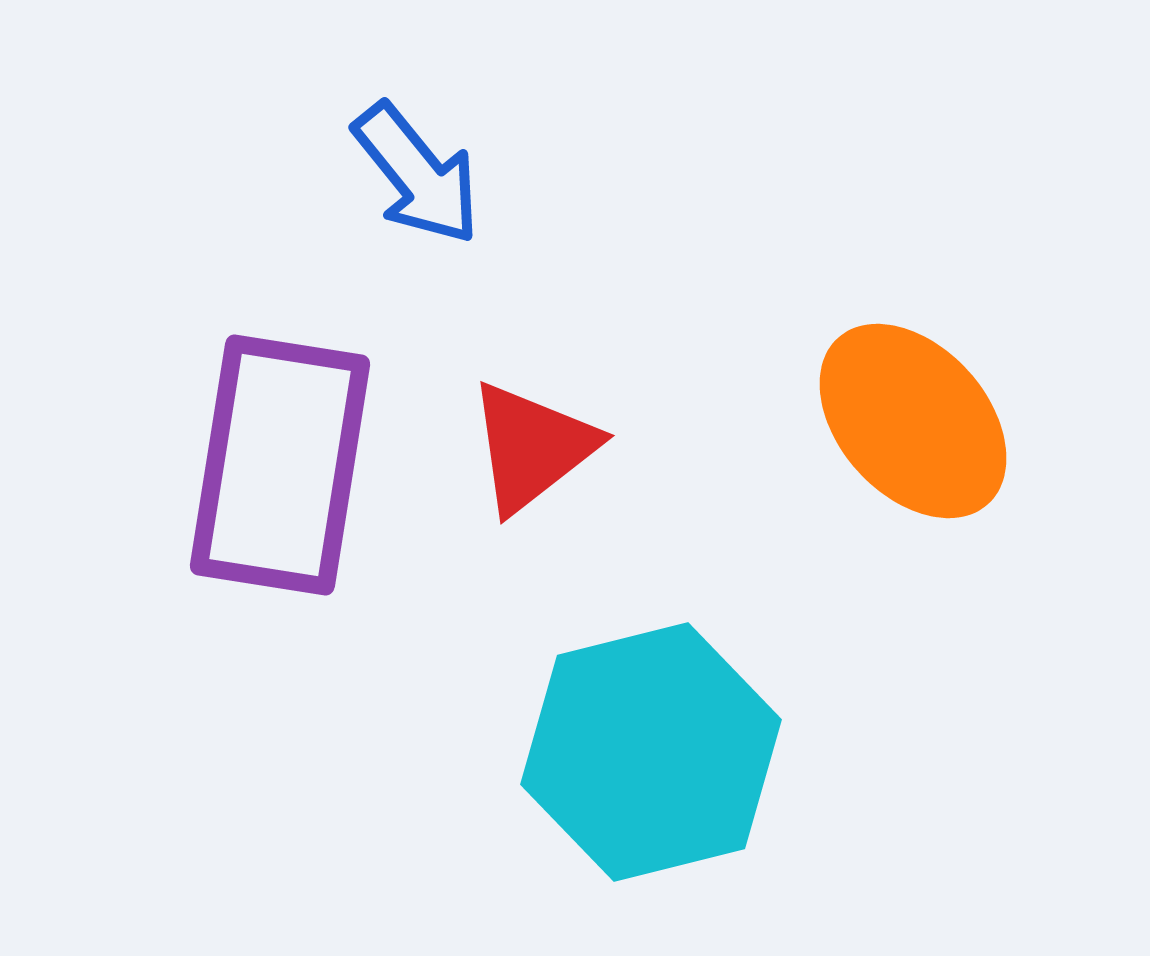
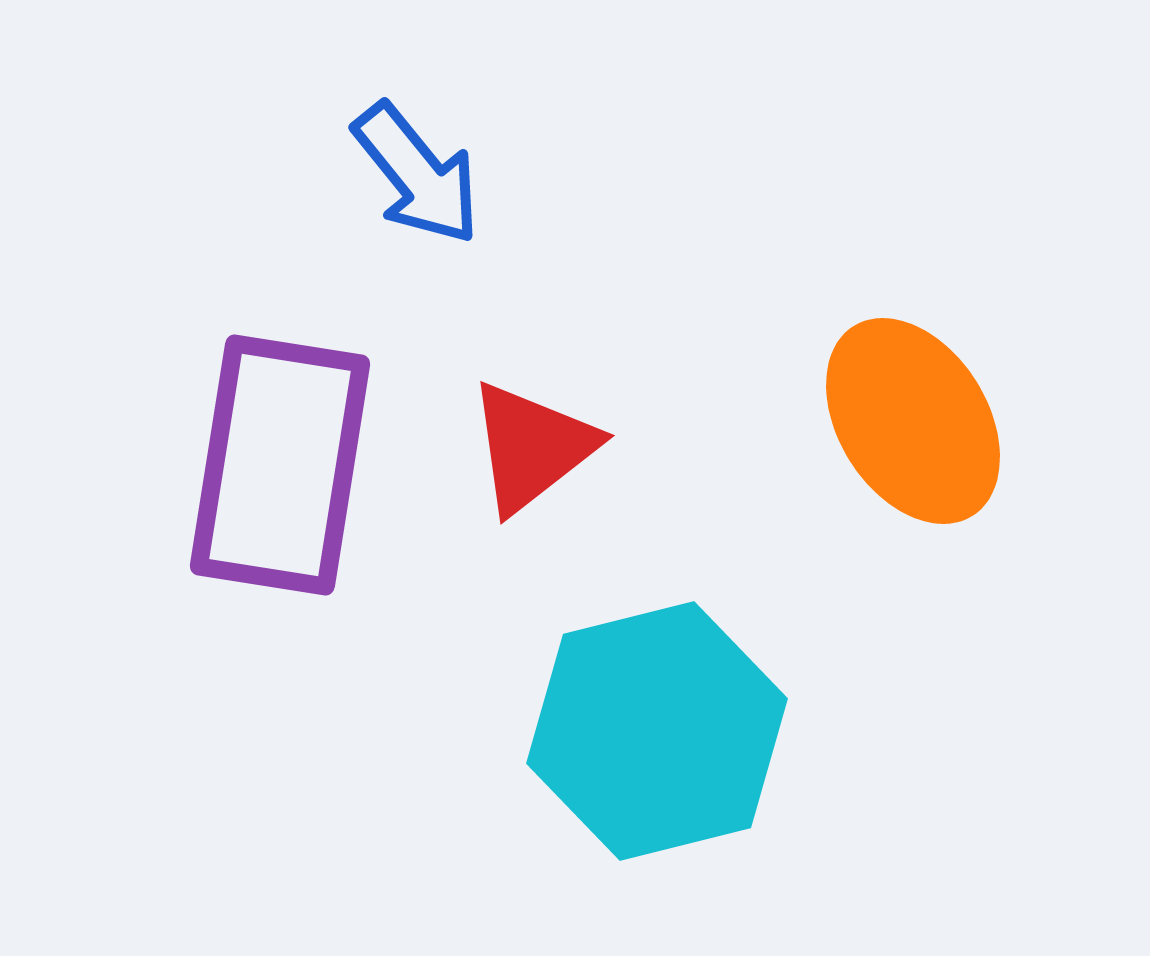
orange ellipse: rotated 10 degrees clockwise
cyan hexagon: moved 6 px right, 21 px up
